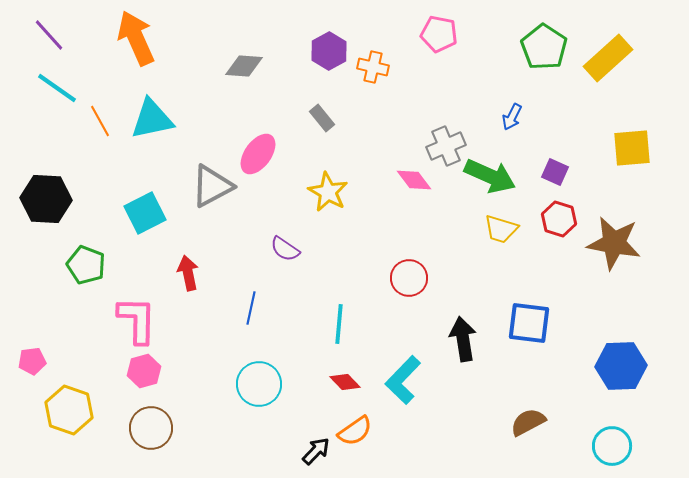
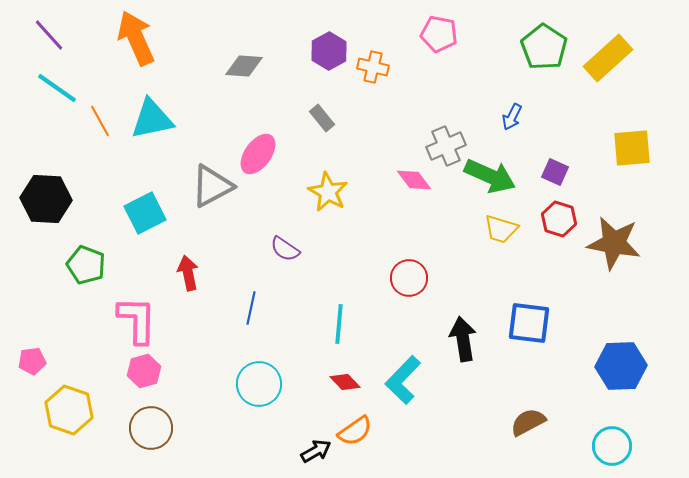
black arrow at (316, 451): rotated 16 degrees clockwise
